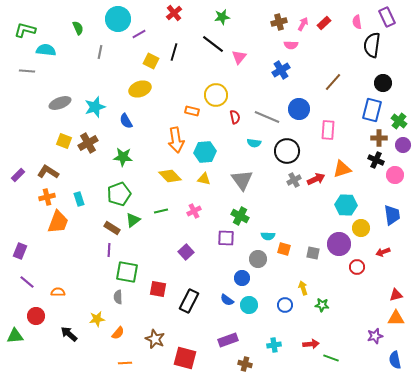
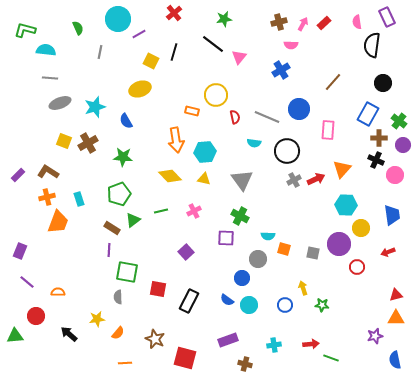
green star at (222, 17): moved 2 px right, 2 px down
gray line at (27, 71): moved 23 px right, 7 px down
blue rectangle at (372, 110): moved 4 px left, 4 px down; rotated 15 degrees clockwise
orange triangle at (342, 169): rotated 30 degrees counterclockwise
red arrow at (383, 252): moved 5 px right
